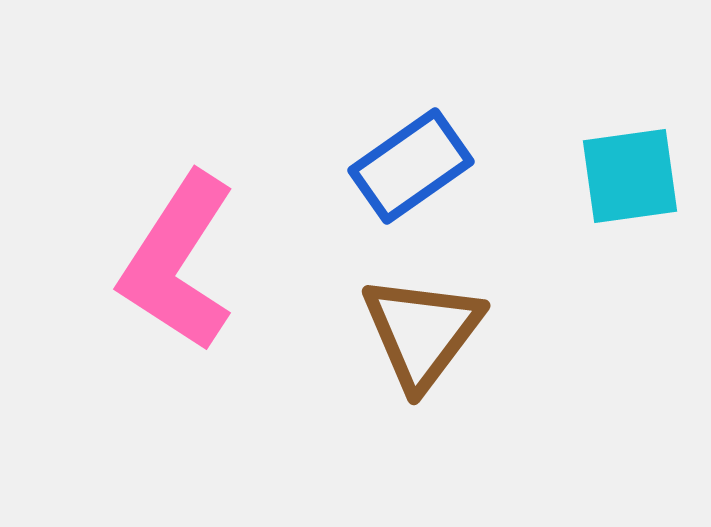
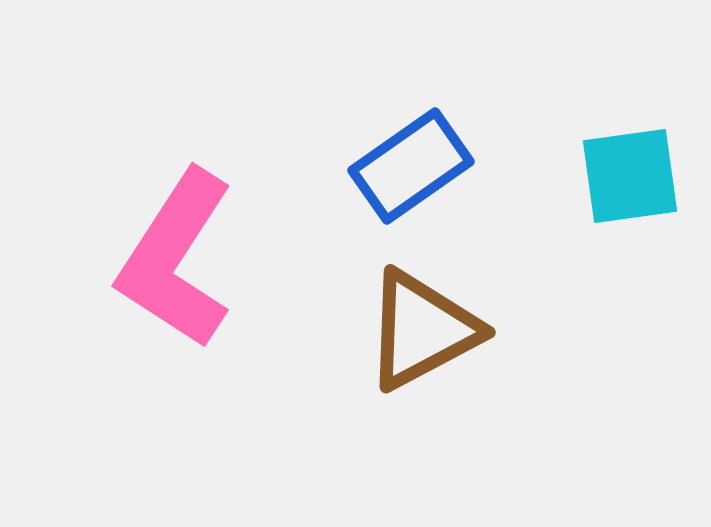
pink L-shape: moved 2 px left, 3 px up
brown triangle: moved 2 px up; rotated 25 degrees clockwise
